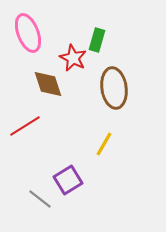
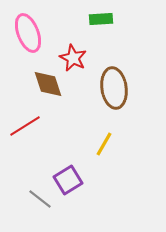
green rectangle: moved 4 px right, 21 px up; rotated 70 degrees clockwise
